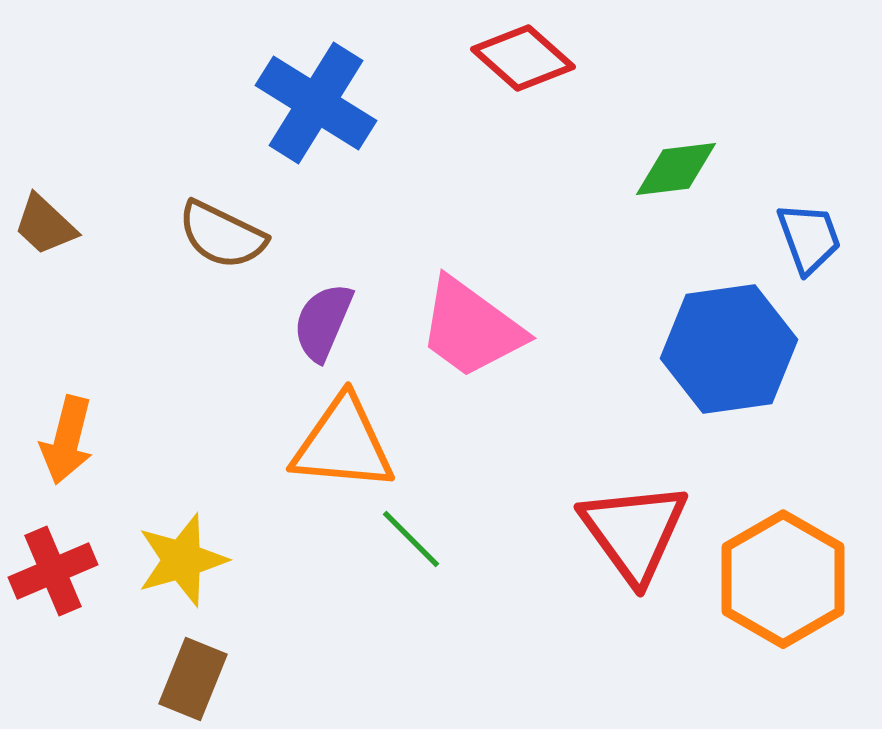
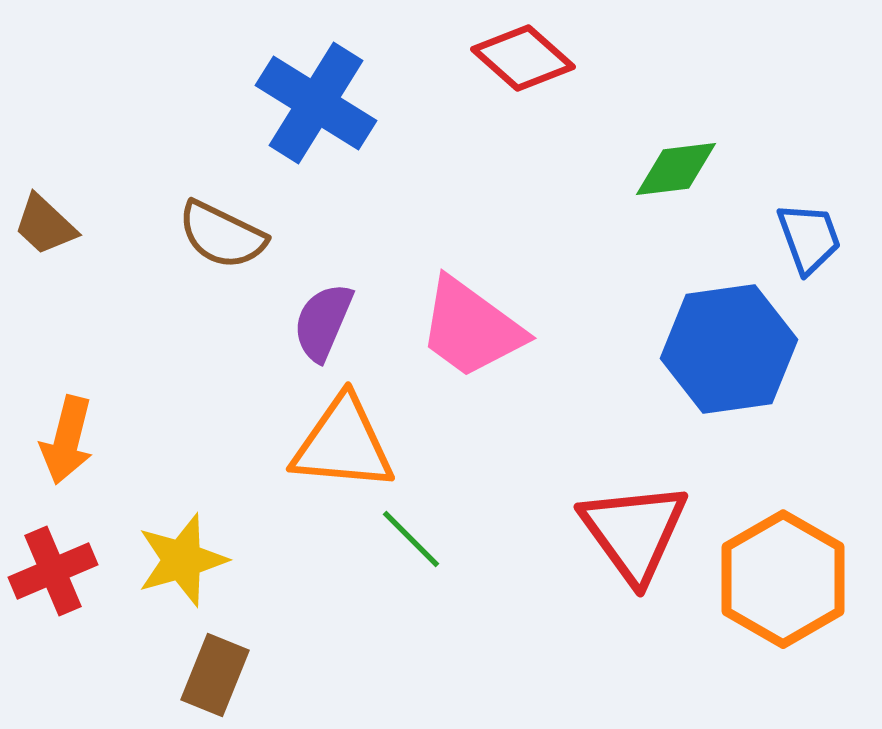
brown rectangle: moved 22 px right, 4 px up
